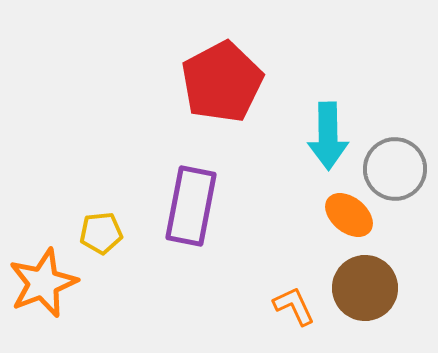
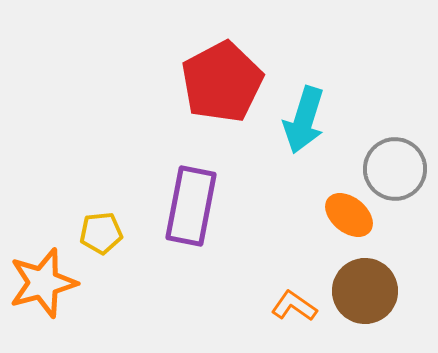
cyan arrow: moved 24 px left, 16 px up; rotated 18 degrees clockwise
orange star: rotated 6 degrees clockwise
brown circle: moved 3 px down
orange L-shape: rotated 30 degrees counterclockwise
